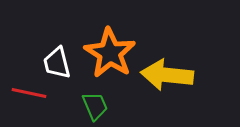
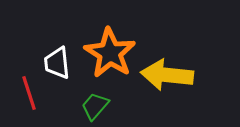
white trapezoid: rotated 8 degrees clockwise
red line: rotated 60 degrees clockwise
green trapezoid: rotated 116 degrees counterclockwise
